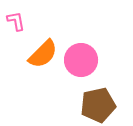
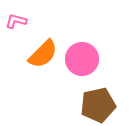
pink L-shape: rotated 65 degrees counterclockwise
pink circle: moved 1 px right, 1 px up
